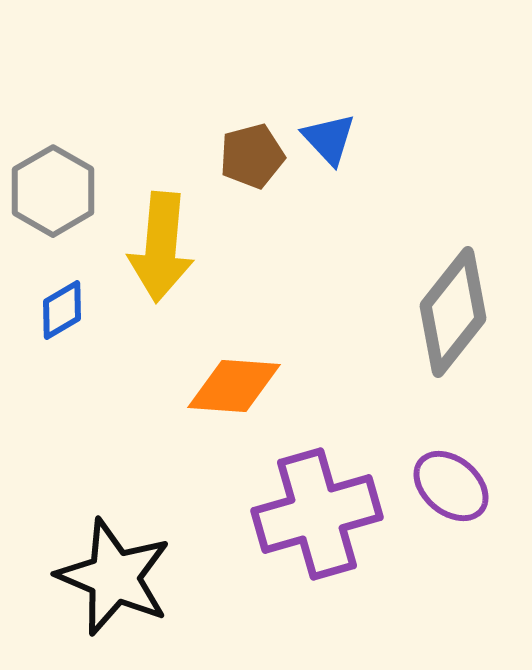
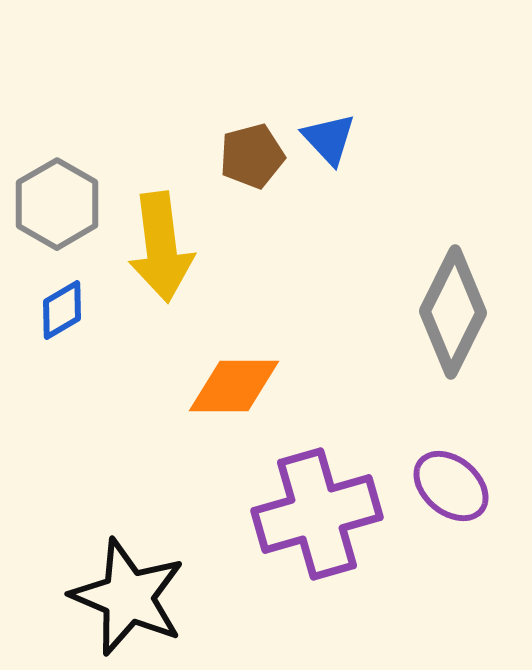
gray hexagon: moved 4 px right, 13 px down
yellow arrow: rotated 12 degrees counterclockwise
gray diamond: rotated 12 degrees counterclockwise
orange diamond: rotated 4 degrees counterclockwise
black star: moved 14 px right, 20 px down
